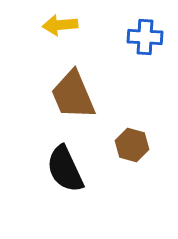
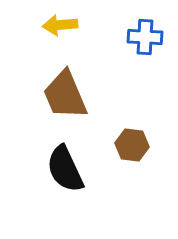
brown trapezoid: moved 8 px left
brown hexagon: rotated 8 degrees counterclockwise
